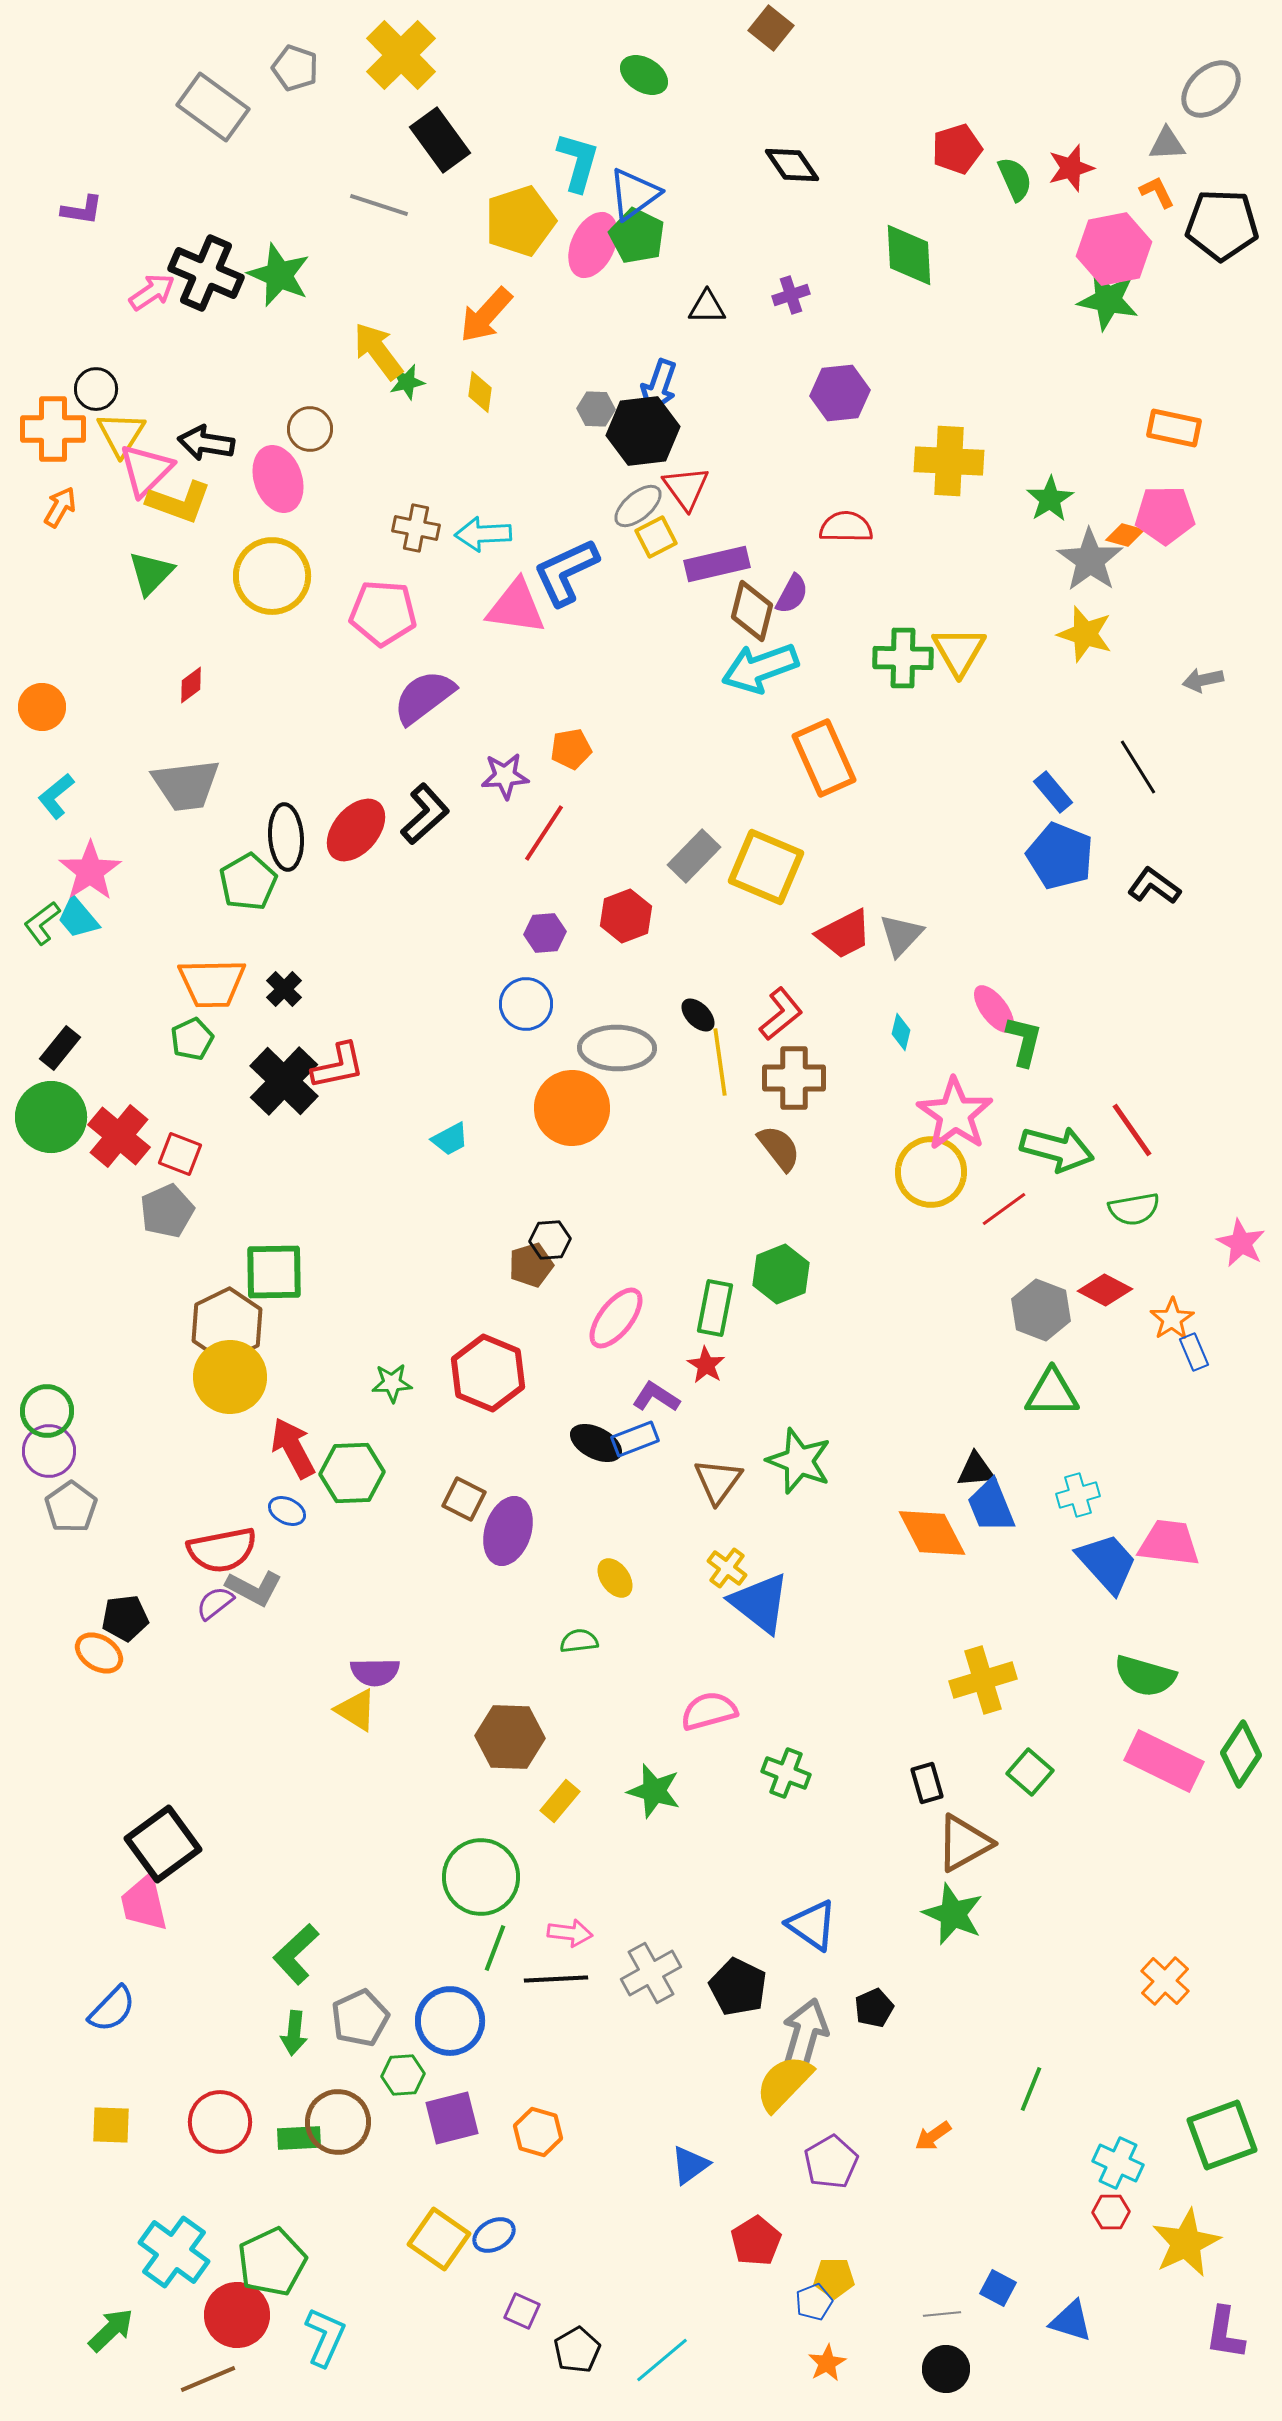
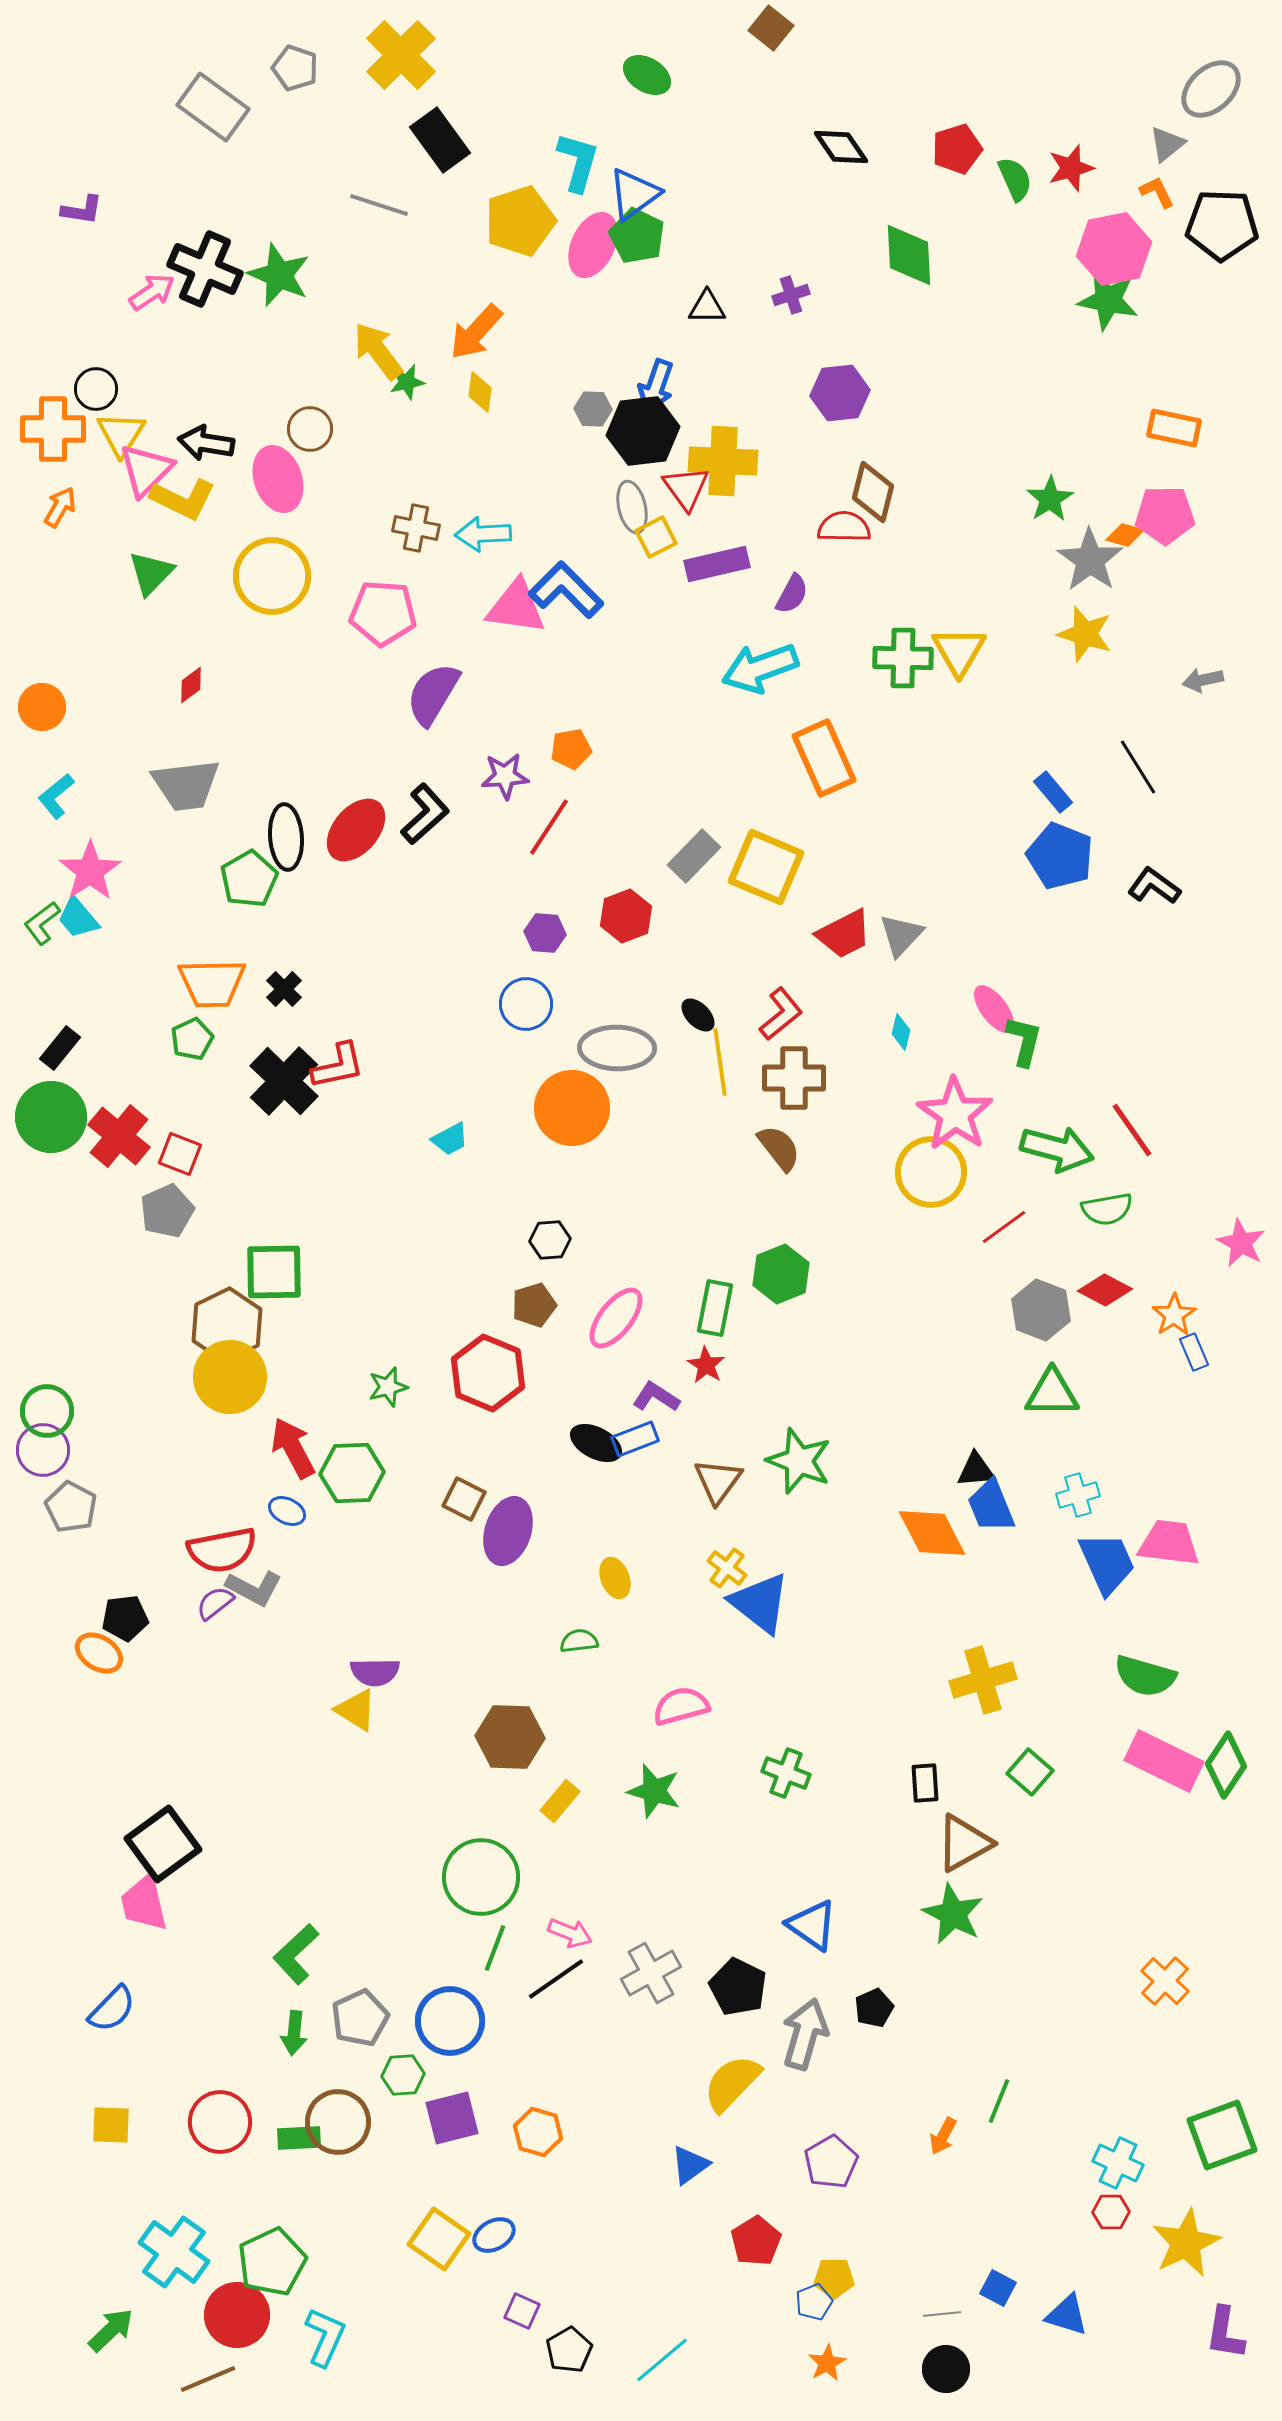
green ellipse at (644, 75): moved 3 px right
gray triangle at (1167, 144): rotated 36 degrees counterclockwise
black diamond at (792, 165): moved 49 px right, 18 px up
black cross at (206, 273): moved 1 px left, 4 px up
orange arrow at (486, 315): moved 10 px left, 17 px down
blue arrow at (659, 386): moved 3 px left
gray hexagon at (596, 409): moved 3 px left
yellow cross at (949, 461): moved 226 px left
yellow L-shape at (179, 502): moved 4 px right, 3 px up; rotated 6 degrees clockwise
gray ellipse at (638, 506): moved 6 px left, 1 px down; rotated 63 degrees counterclockwise
red semicircle at (846, 527): moved 2 px left
blue L-shape at (566, 572): moved 18 px down; rotated 70 degrees clockwise
brown diamond at (752, 611): moved 121 px right, 119 px up
purple semicircle at (424, 697): moved 9 px right, 3 px up; rotated 22 degrees counterclockwise
red line at (544, 833): moved 5 px right, 6 px up
green pentagon at (248, 882): moved 1 px right, 3 px up
purple hexagon at (545, 933): rotated 9 degrees clockwise
red line at (1004, 1209): moved 18 px down
green semicircle at (1134, 1209): moved 27 px left
brown pentagon at (531, 1265): moved 3 px right, 40 px down
orange star at (1172, 1319): moved 2 px right, 4 px up
green star at (392, 1383): moved 4 px left, 4 px down; rotated 12 degrees counterclockwise
purple circle at (49, 1451): moved 6 px left, 1 px up
gray pentagon at (71, 1507): rotated 9 degrees counterclockwise
blue trapezoid at (1107, 1563): rotated 18 degrees clockwise
yellow ellipse at (615, 1578): rotated 15 degrees clockwise
pink semicircle at (709, 1711): moved 28 px left, 5 px up
green diamond at (1241, 1754): moved 15 px left, 11 px down
black rectangle at (927, 1783): moved 2 px left; rotated 12 degrees clockwise
green star at (953, 1914): rotated 4 degrees clockwise
pink arrow at (570, 1933): rotated 15 degrees clockwise
black line at (556, 1979): rotated 32 degrees counterclockwise
yellow semicircle at (784, 2083): moved 52 px left
green line at (1031, 2089): moved 32 px left, 12 px down
orange arrow at (933, 2136): moved 10 px right; rotated 27 degrees counterclockwise
blue triangle at (1071, 2321): moved 4 px left, 6 px up
black pentagon at (577, 2350): moved 8 px left
